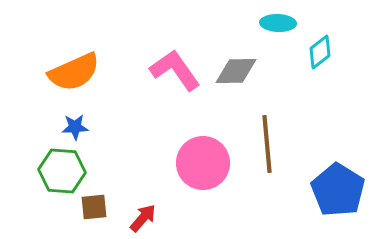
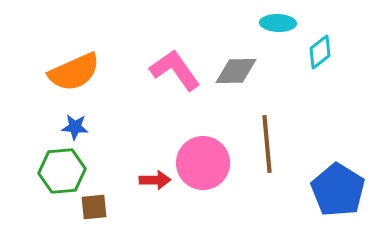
blue star: rotated 8 degrees clockwise
green hexagon: rotated 9 degrees counterclockwise
red arrow: moved 12 px right, 38 px up; rotated 48 degrees clockwise
